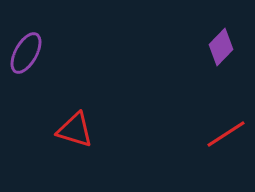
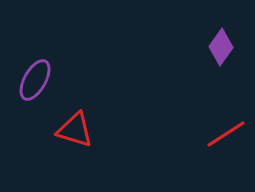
purple diamond: rotated 9 degrees counterclockwise
purple ellipse: moved 9 px right, 27 px down
